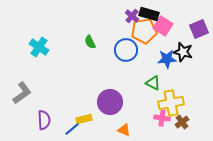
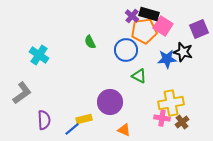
cyan cross: moved 8 px down
green triangle: moved 14 px left, 7 px up
